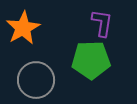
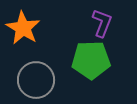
purple L-shape: rotated 12 degrees clockwise
orange star: rotated 12 degrees counterclockwise
